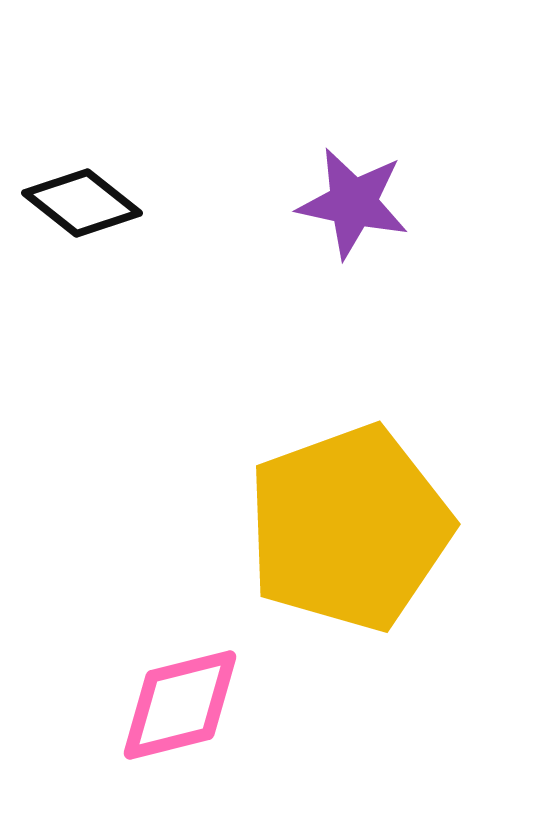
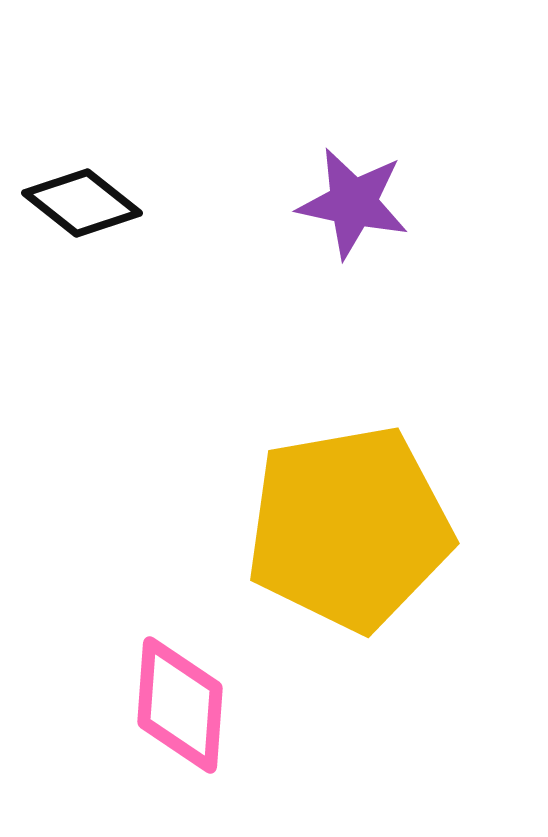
yellow pentagon: rotated 10 degrees clockwise
pink diamond: rotated 72 degrees counterclockwise
